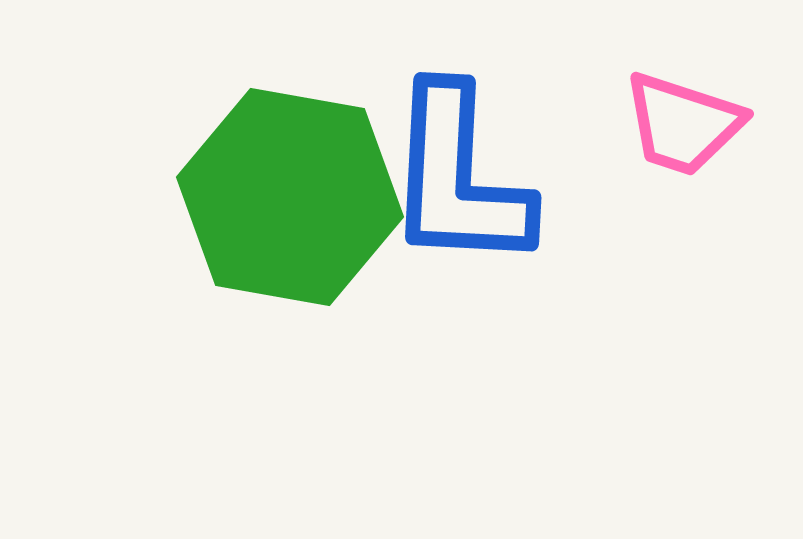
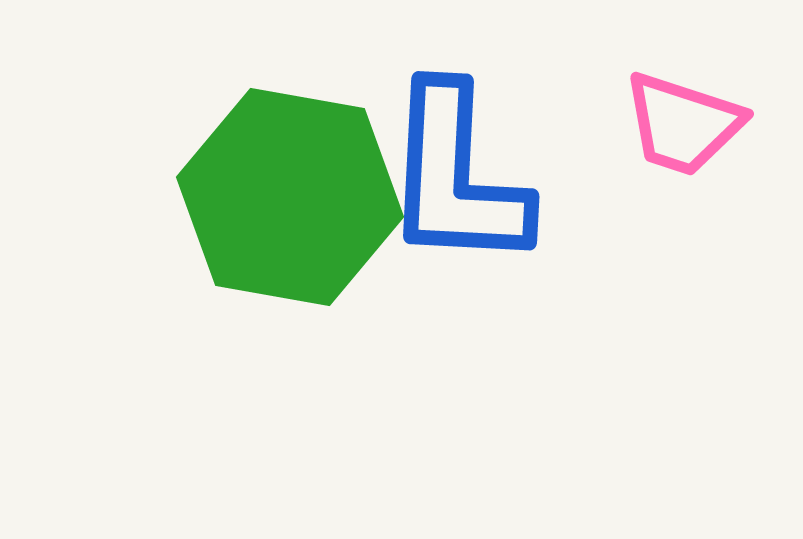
blue L-shape: moved 2 px left, 1 px up
